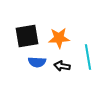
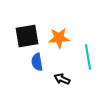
blue semicircle: rotated 78 degrees clockwise
black arrow: moved 13 px down; rotated 14 degrees clockwise
